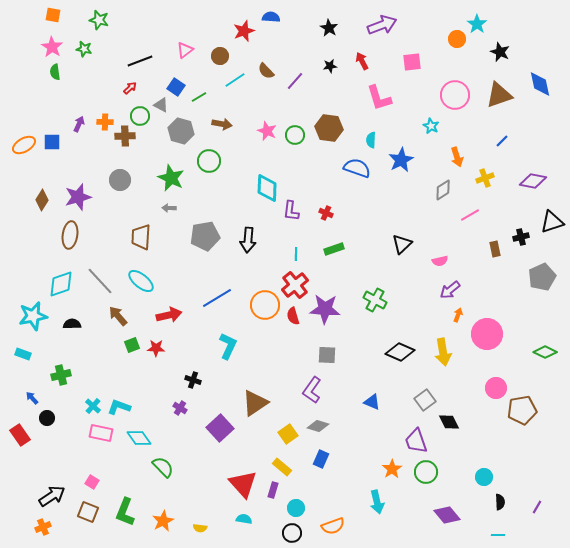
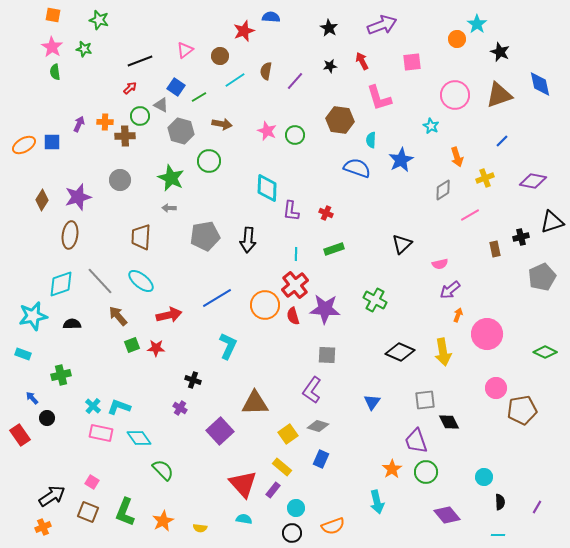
brown semicircle at (266, 71): rotated 54 degrees clockwise
brown hexagon at (329, 128): moved 11 px right, 8 px up
pink semicircle at (440, 261): moved 3 px down
gray square at (425, 400): rotated 30 degrees clockwise
blue triangle at (372, 402): rotated 42 degrees clockwise
brown triangle at (255, 403): rotated 32 degrees clockwise
purple square at (220, 428): moved 3 px down
green semicircle at (163, 467): moved 3 px down
purple rectangle at (273, 490): rotated 21 degrees clockwise
